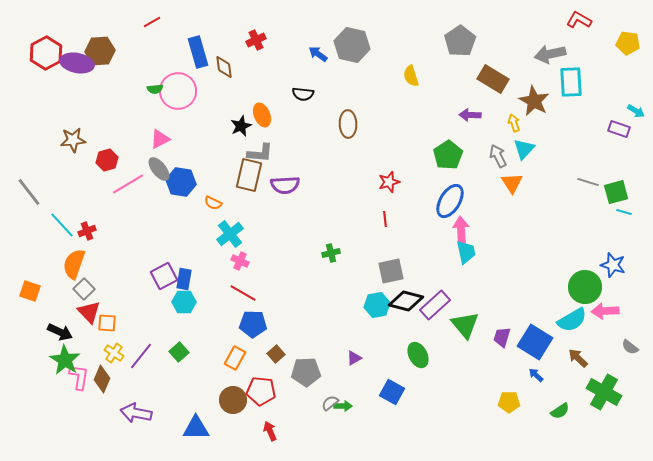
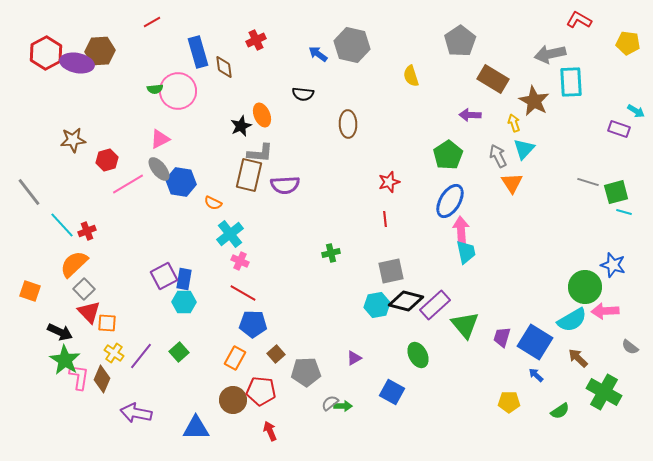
orange semicircle at (74, 264): rotated 28 degrees clockwise
